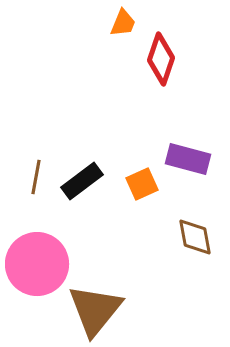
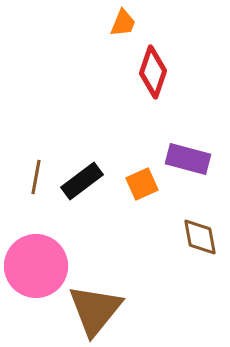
red diamond: moved 8 px left, 13 px down
brown diamond: moved 5 px right
pink circle: moved 1 px left, 2 px down
